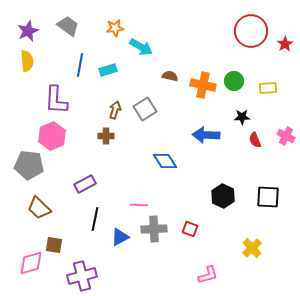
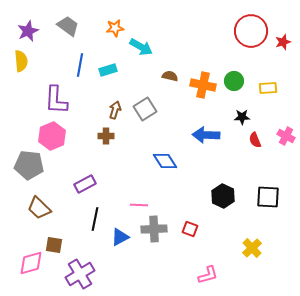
red star: moved 2 px left, 2 px up; rotated 14 degrees clockwise
yellow semicircle: moved 6 px left
purple cross: moved 2 px left, 2 px up; rotated 16 degrees counterclockwise
